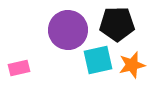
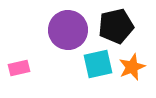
black pentagon: moved 1 px left, 2 px down; rotated 12 degrees counterclockwise
cyan square: moved 4 px down
orange star: moved 2 px down; rotated 8 degrees counterclockwise
